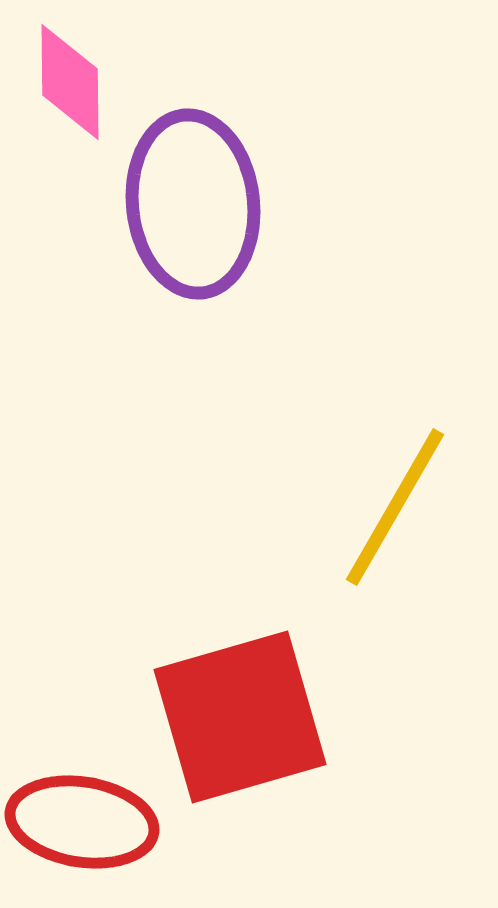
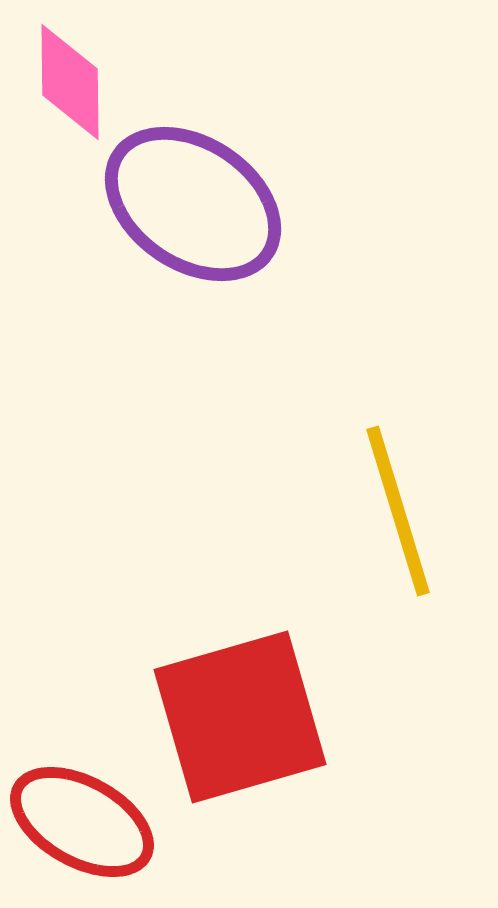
purple ellipse: rotated 50 degrees counterclockwise
yellow line: moved 3 px right, 4 px down; rotated 47 degrees counterclockwise
red ellipse: rotated 20 degrees clockwise
